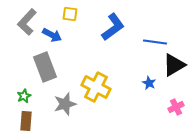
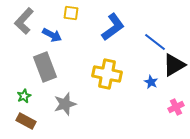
yellow square: moved 1 px right, 1 px up
gray L-shape: moved 3 px left, 1 px up
blue line: rotated 30 degrees clockwise
blue star: moved 2 px right, 1 px up
yellow cross: moved 11 px right, 13 px up; rotated 16 degrees counterclockwise
brown rectangle: rotated 66 degrees counterclockwise
